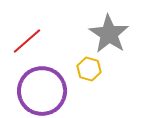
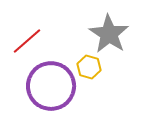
yellow hexagon: moved 2 px up
purple circle: moved 9 px right, 5 px up
